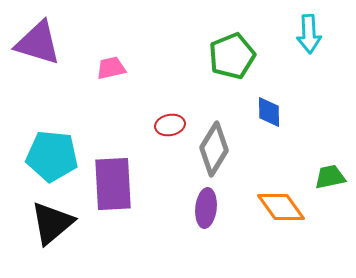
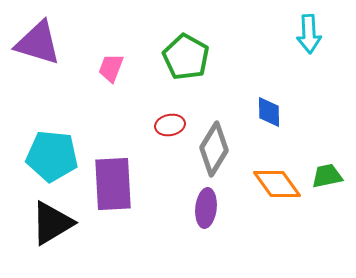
green pentagon: moved 46 px left, 1 px down; rotated 21 degrees counterclockwise
pink trapezoid: rotated 56 degrees counterclockwise
green trapezoid: moved 3 px left, 1 px up
orange diamond: moved 4 px left, 23 px up
black triangle: rotated 9 degrees clockwise
